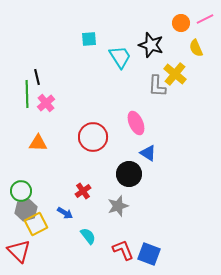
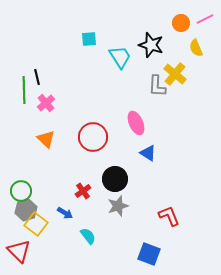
green line: moved 3 px left, 4 px up
orange triangle: moved 8 px right, 4 px up; rotated 42 degrees clockwise
black circle: moved 14 px left, 5 px down
yellow square: rotated 25 degrees counterclockwise
red L-shape: moved 46 px right, 34 px up
